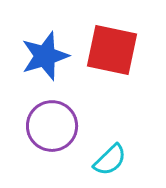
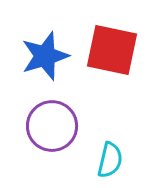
cyan semicircle: rotated 33 degrees counterclockwise
